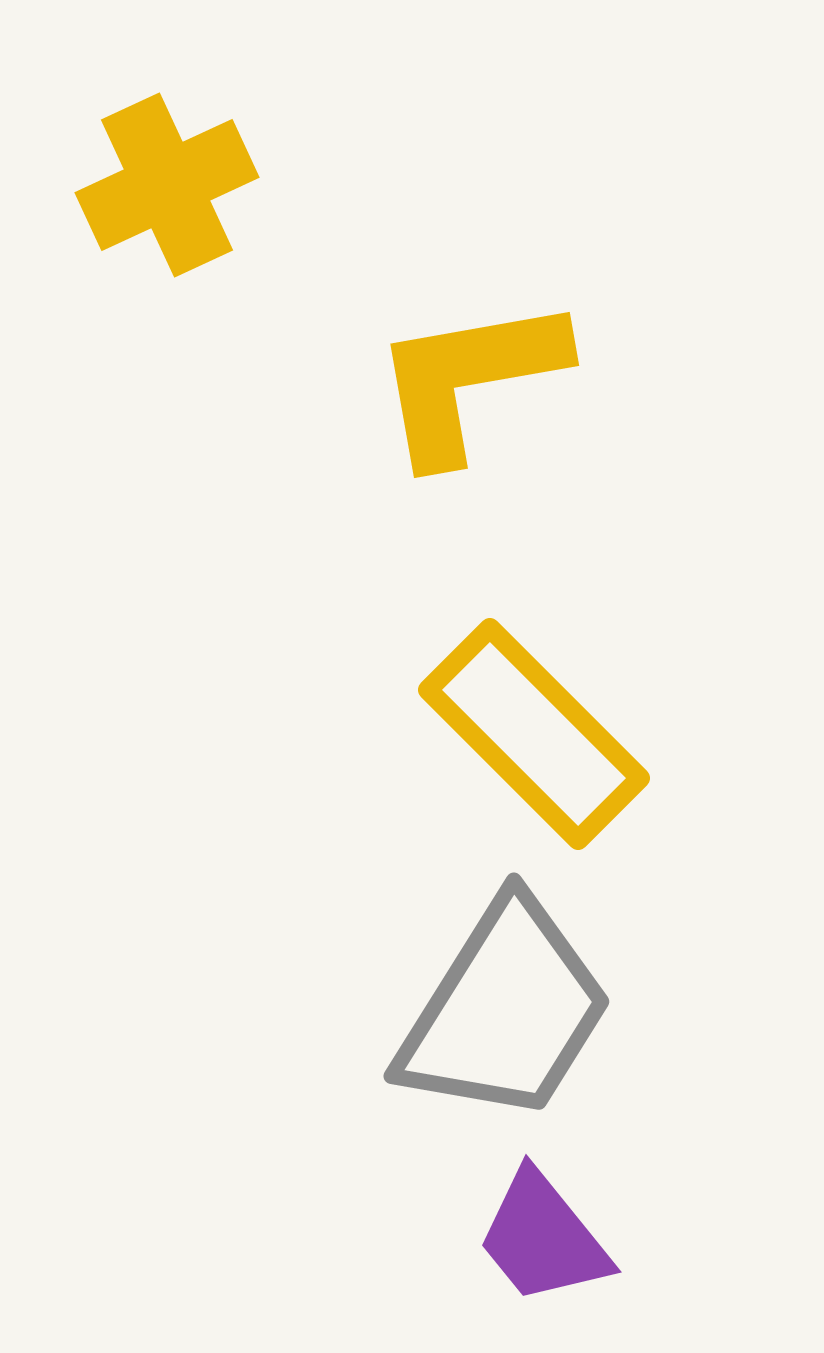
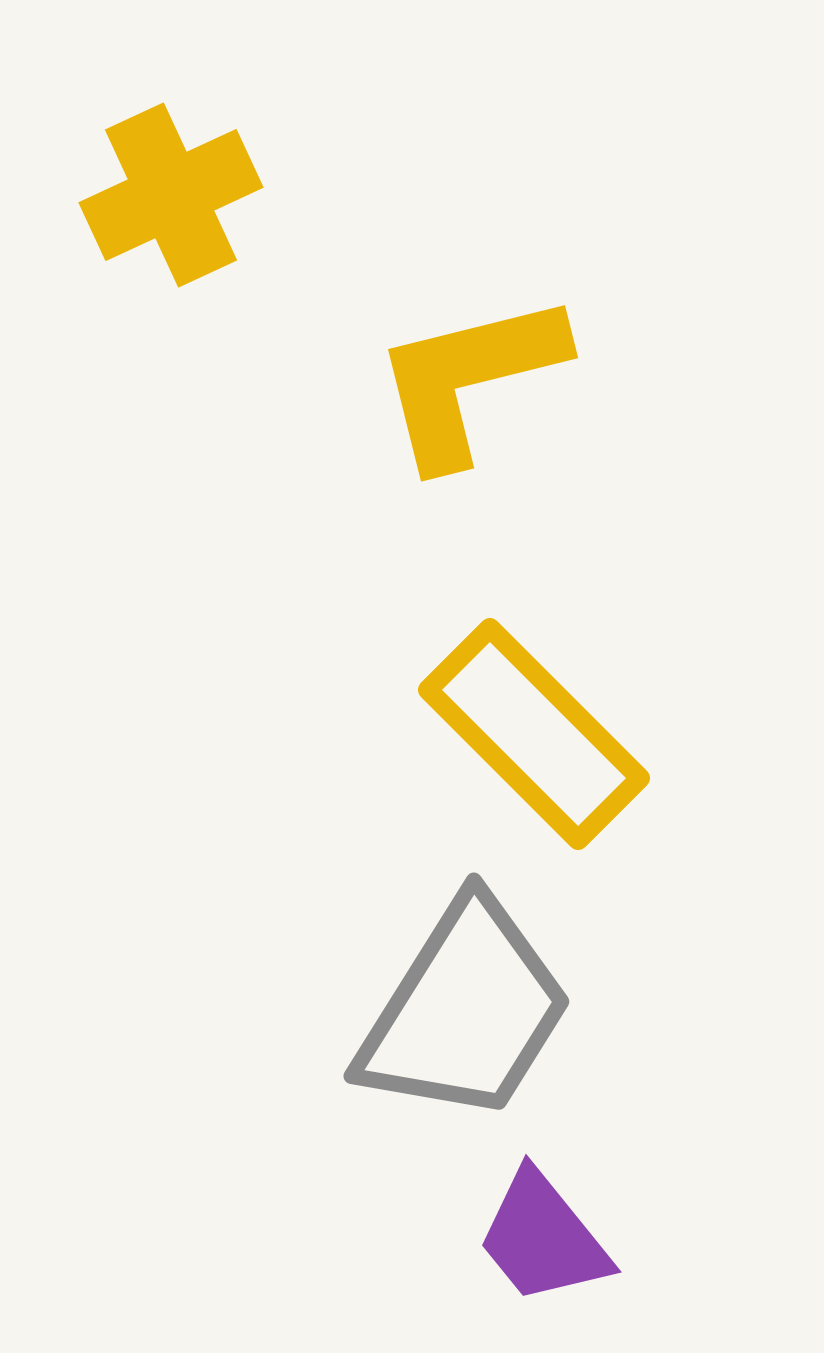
yellow cross: moved 4 px right, 10 px down
yellow L-shape: rotated 4 degrees counterclockwise
gray trapezoid: moved 40 px left
